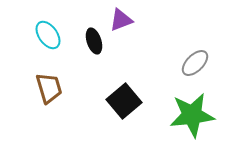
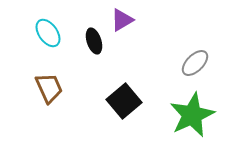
purple triangle: moved 1 px right; rotated 10 degrees counterclockwise
cyan ellipse: moved 2 px up
brown trapezoid: rotated 8 degrees counterclockwise
green star: rotated 18 degrees counterclockwise
